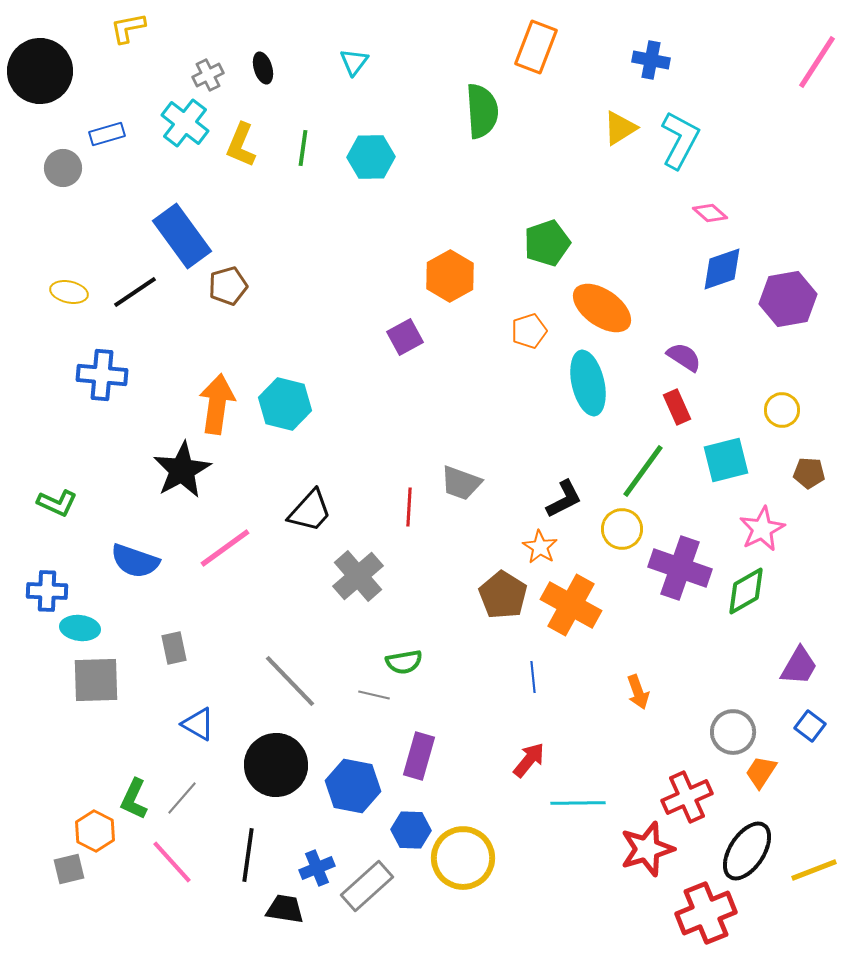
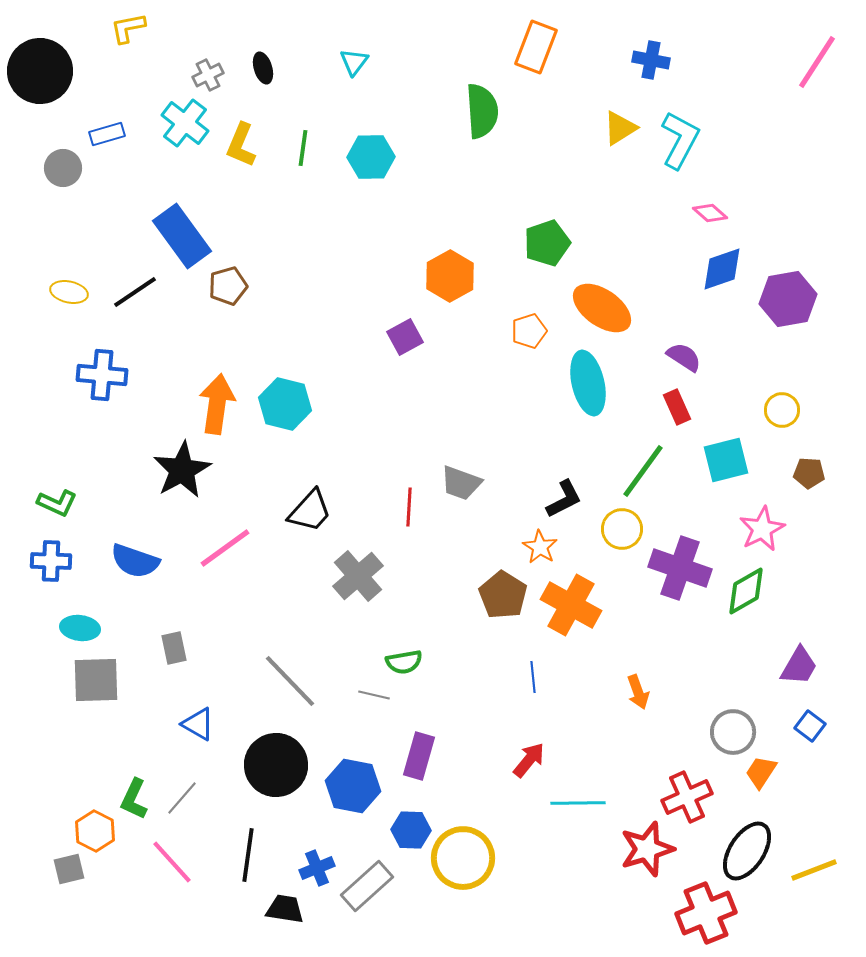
blue cross at (47, 591): moved 4 px right, 30 px up
